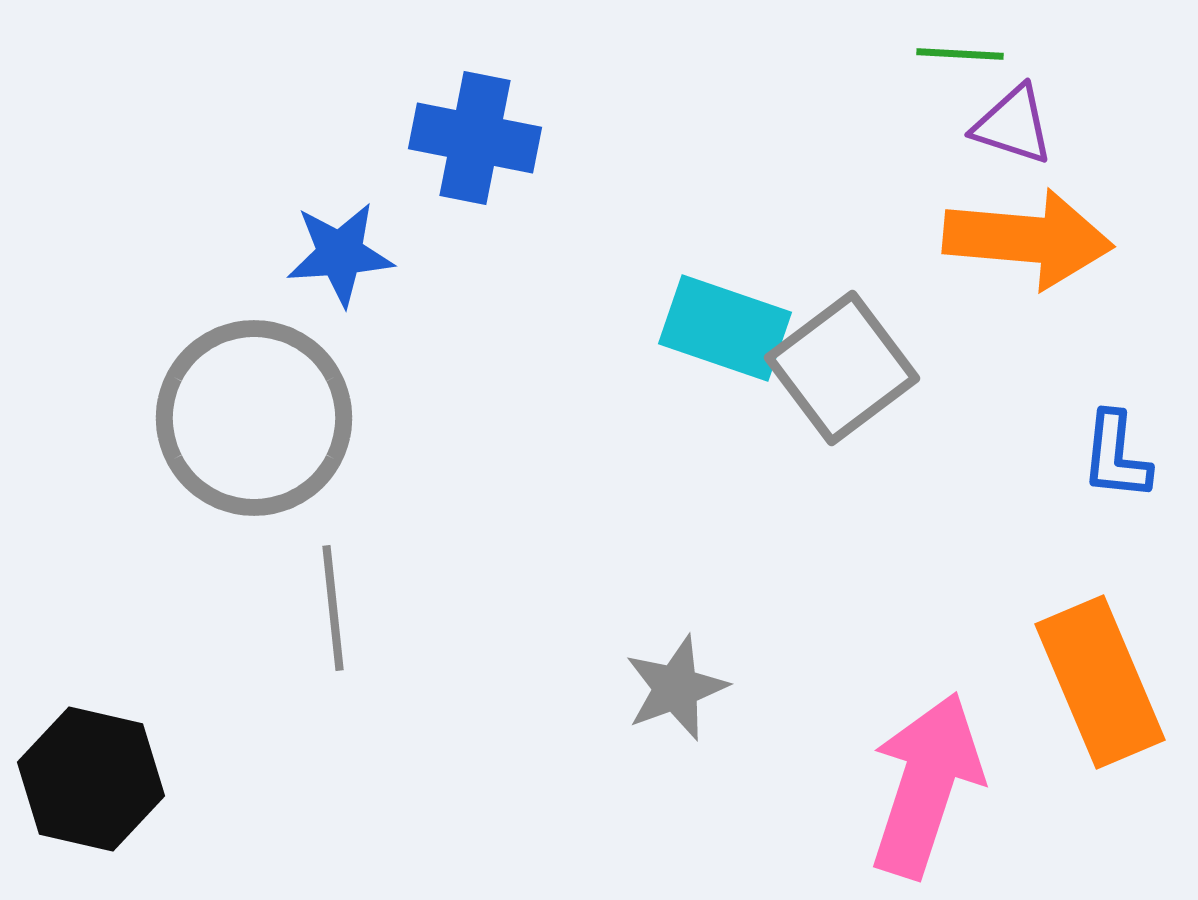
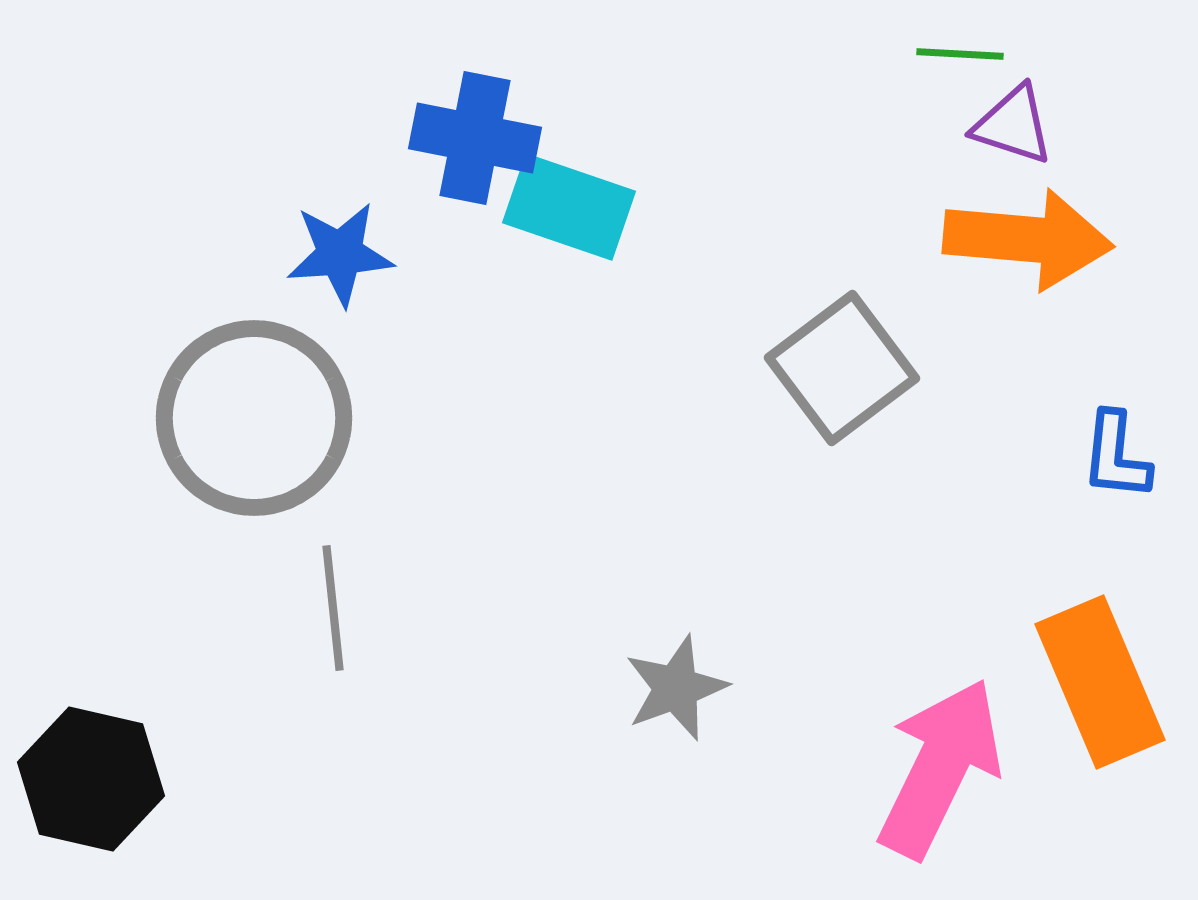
cyan rectangle: moved 156 px left, 121 px up
pink arrow: moved 14 px right, 17 px up; rotated 8 degrees clockwise
